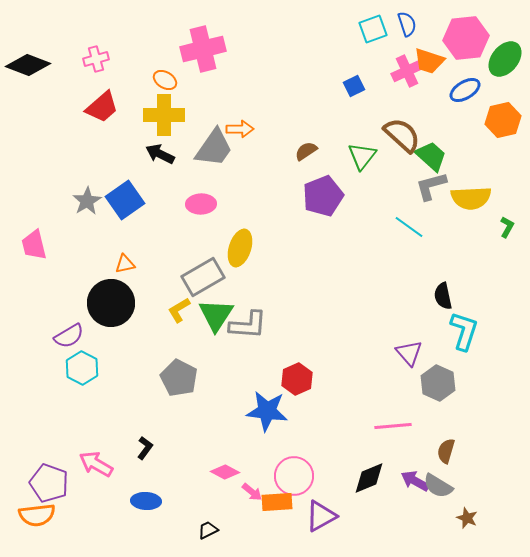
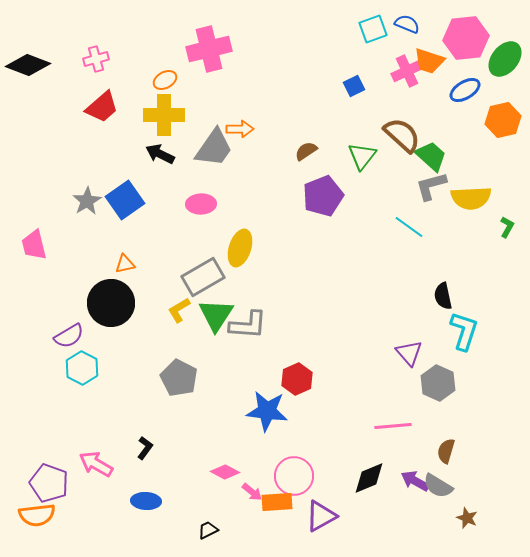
blue semicircle at (407, 24): rotated 50 degrees counterclockwise
pink cross at (203, 49): moved 6 px right
orange ellipse at (165, 80): rotated 60 degrees counterclockwise
